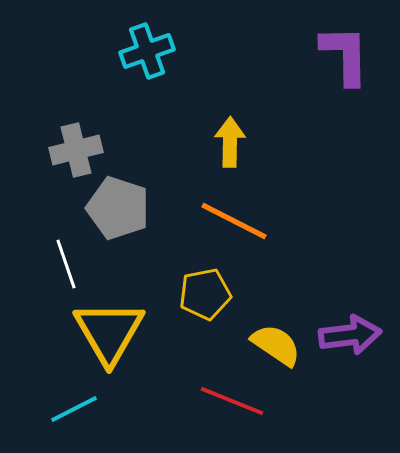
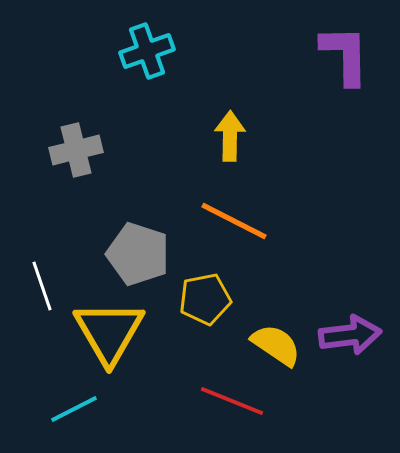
yellow arrow: moved 6 px up
gray pentagon: moved 20 px right, 46 px down
white line: moved 24 px left, 22 px down
yellow pentagon: moved 5 px down
